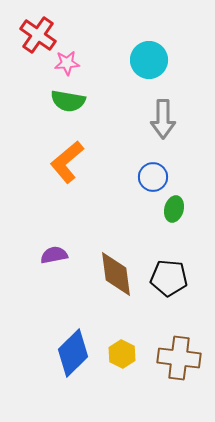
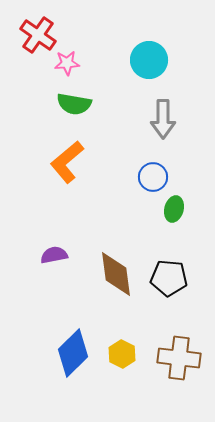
green semicircle: moved 6 px right, 3 px down
